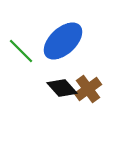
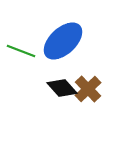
green line: rotated 24 degrees counterclockwise
brown cross: rotated 8 degrees counterclockwise
